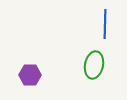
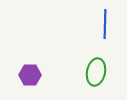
green ellipse: moved 2 px right, 7 px down
